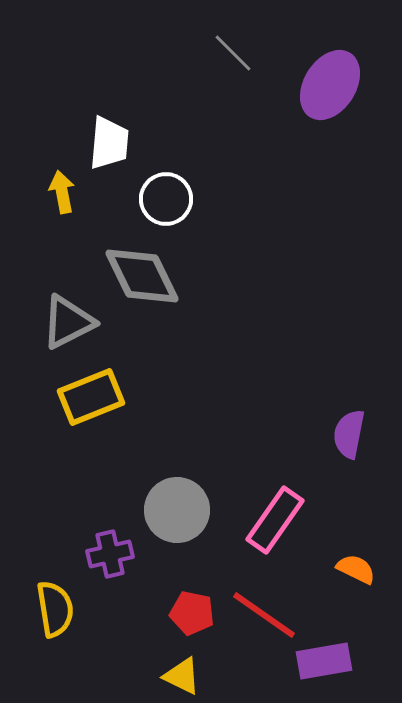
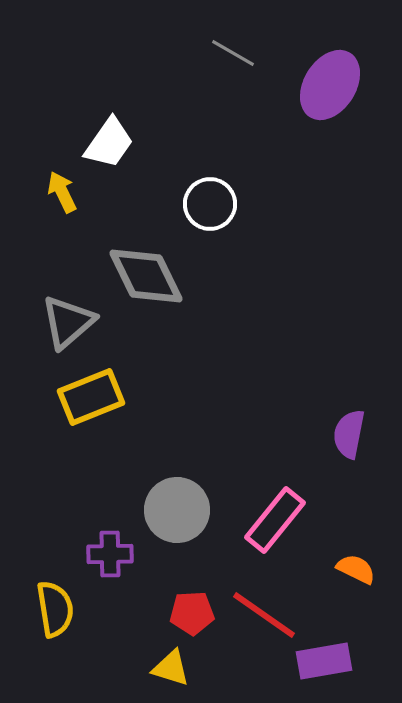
gray line: rotated 15 degrees counterclockwise
white trapezoid: rotated 30 degrees clockwise
yellow arrow: rotated 15 degrees counterclockwise
white circle: moved 44 px right, 5 px down
gray diamond: moved 4 px right
gray triangle: rotated 14 degrees counterclockwise
pink rectangle: rotated 4 degrees clockwise
purple cross: rotated 12 degrees clockwise
red pentagon: rotated 15 degrees counterclockwise
yellow triangle: moved 11 px left, 8 px up; rotated 9 degrees counterclockwise
